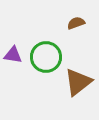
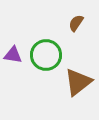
brown semicircle: rotated 36 degrees counterclockwise
green circle: moved 2 px up
